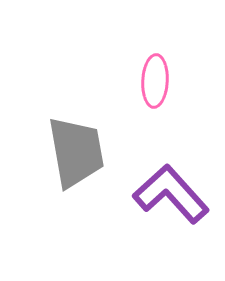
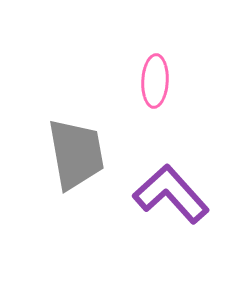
gray trapezoid: moved 2 px down
